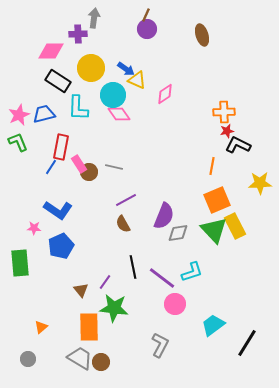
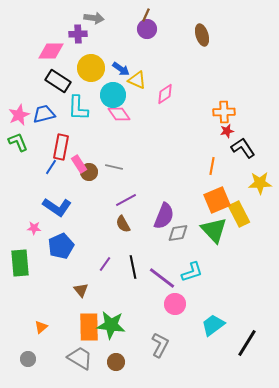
gray arrow at (94, 18): rotated 90 degrees clockwise
blue arrow at (126, 69): moved 5 px left
black L-shape at (238, 145): moved 5 px right, 3 px down; rotated 30 degrees clockwise
blue L-shape at (58, 210): moved 1 px left, 3 px up
yellow rectangle at (235, 226): moved 4 px right, 12 px up
purple line at (105, 282): moved 18 px up
green star at (114, 308): moved 3 px left, 17 px down
brown circle at (101, 362): moved 15 px right
